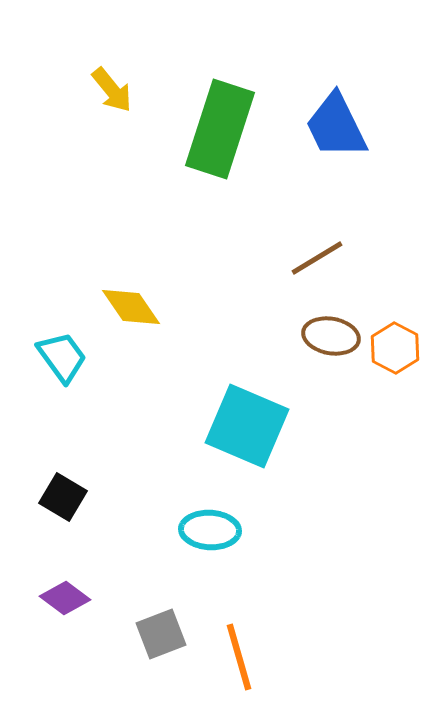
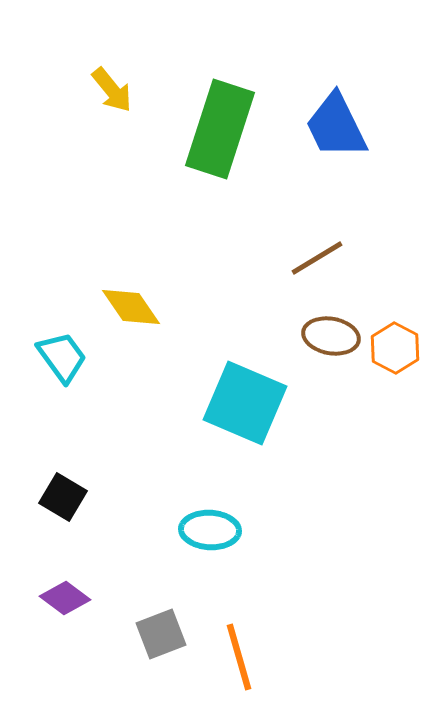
cyan square: moved 2 px left, 23 px up
